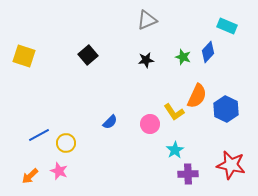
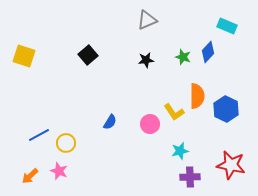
orange semicircle: rotated 25 degrees counterclockwise
blue semicircle: rotated 14 degrees counterclockwise
cyan star: moved 5 px right, 1 px down; rotated 18 degrees clockwise
purple cross: moved 2 px right, 3 px down
